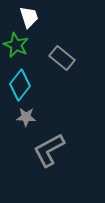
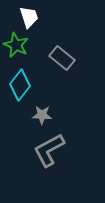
gray star: moved 16 px right, 2 px up
